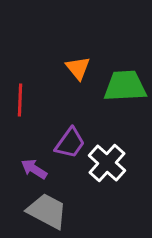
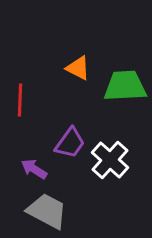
orange triangle: rotated 24 degrees counterclockwise
white cross: moved 3 px right, 3 px up
